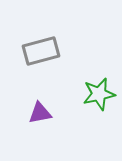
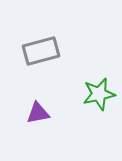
purple triangle: moved 2 px left
